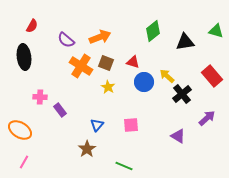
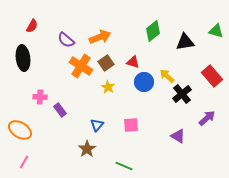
black ellipse: moved 1 px left, 1 px down
brown square: rotated 35 degrees clockwise
